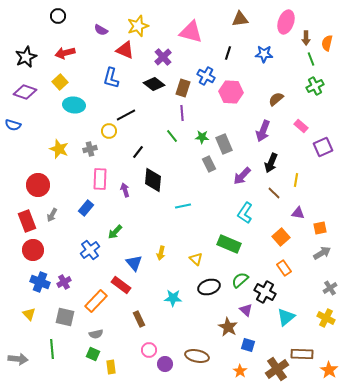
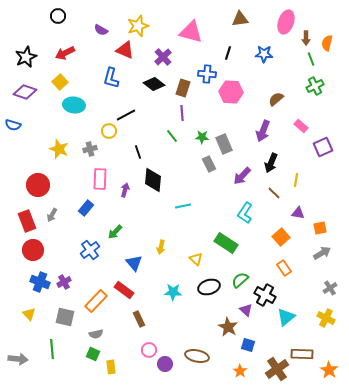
red arrow at (65, 53): rotated 12 degrees counterclockwise
blue cross at (206, 76): moved 1 px right, 2 px up; rotated 24 degrees counterclockwise
black line at (138, 152): rotated 56 degrees counterclockwise
purple arrow at (125, 190): rotated 32 degrees clockwise
green rectangle at (229, 244): moved 3 px left, 1 px up; rotated 10 degrees clockwise
yellow arrow at (161, 253): moved 6 px up
red rectangle at (121, 285): moved 3 px right, 5 px down
black cross at (265, 292): moved 3 px down
cyan star at (173, 298): moved 6 px up
